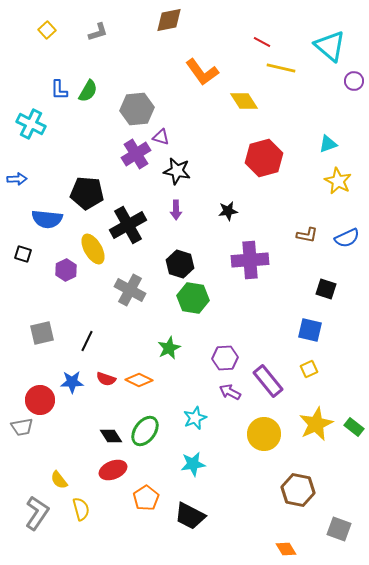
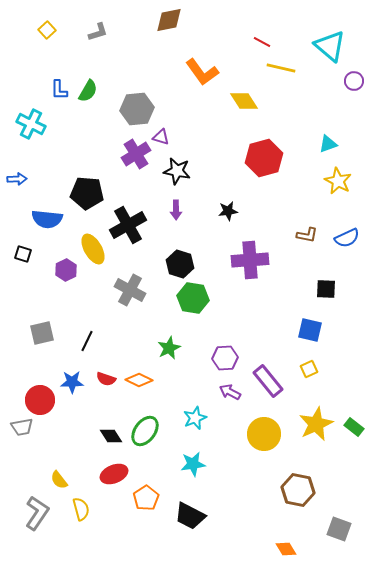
black square at (326, 289): rotated 15 degrees counterclockwise
red ellipse at (113, 470): moved 1 px right, 4 px down
